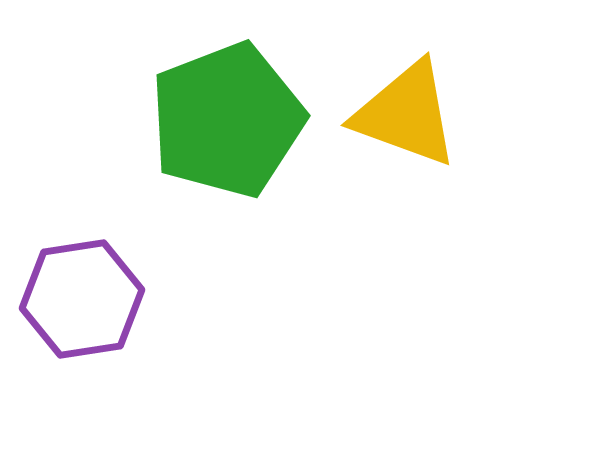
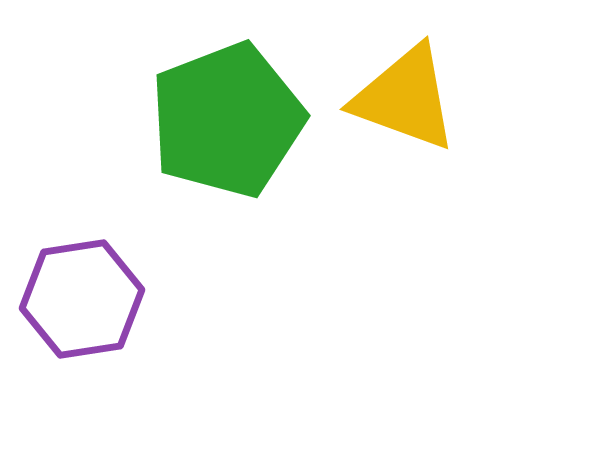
yellow triangle: moved 1 px left, 16 px up
